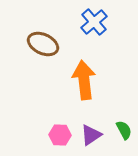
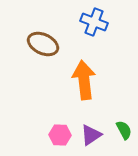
blue cross: rotated 28 degrees counterclockwise
